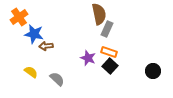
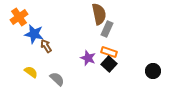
brown arrow: rotated 64 degrees clockwise
black square: moved 1 px left, 2 px up
